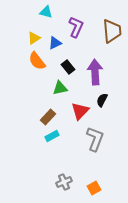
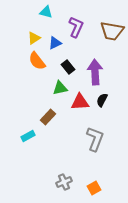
brown trapezoid: rotated 105 degrees clockwise
red triangle: moved 9 px up; rotated 42 degrees clockwise
cyan rectangle: moved 24 px left
